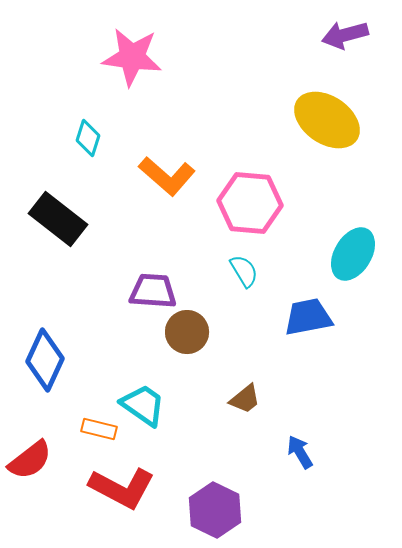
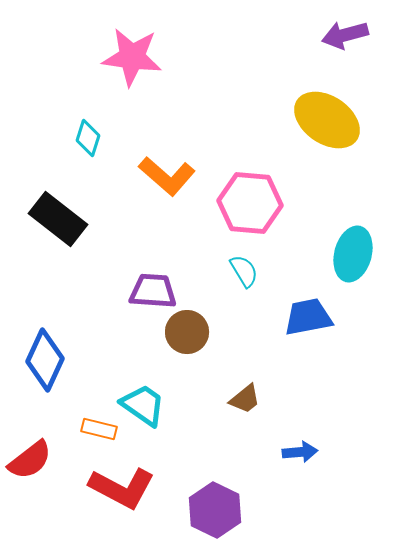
cyan ellipse: rotated 16 degrees counterclockwise
blue arrow: rotated 116 degrees clockwise
